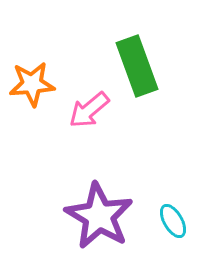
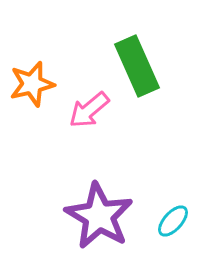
green rectangle: rotated 4 degrees counterclockwise
orange star: rotated 9 degrees counterclockwise
cyan ellipse: rotated 72 degrees clockwise
